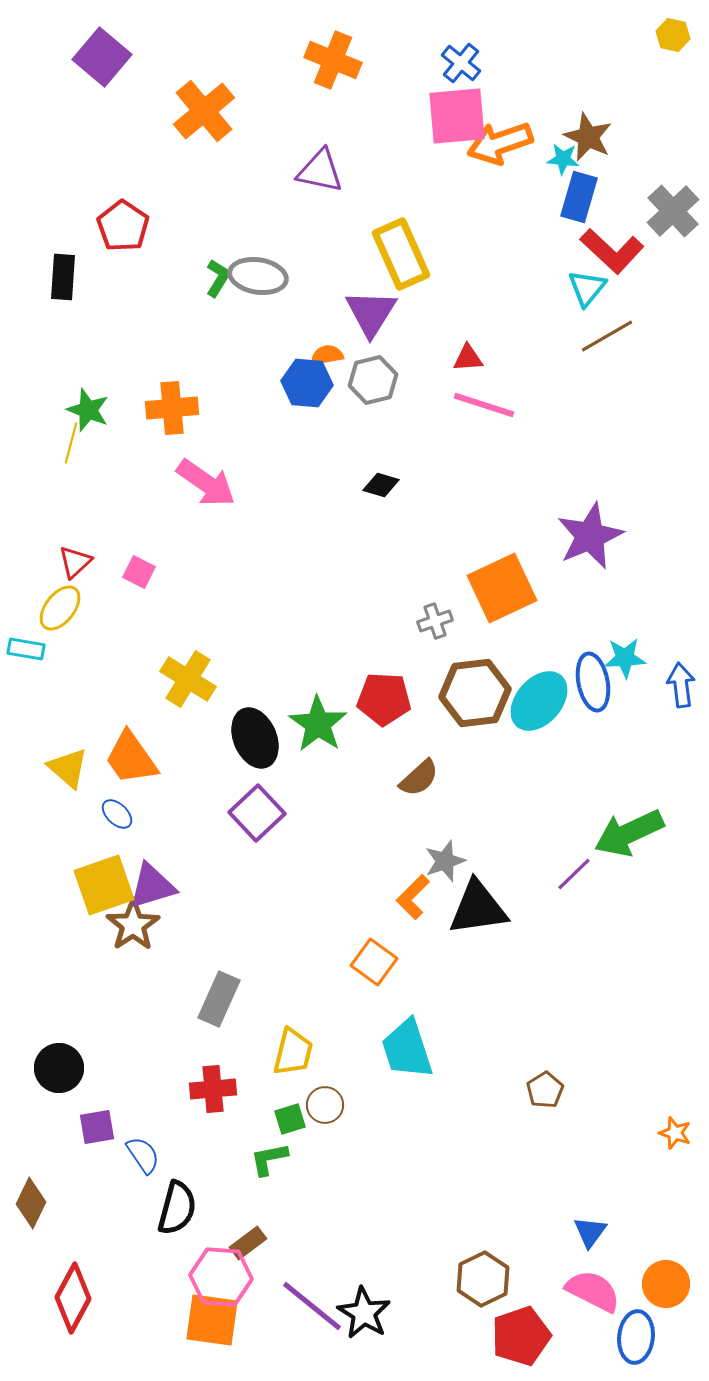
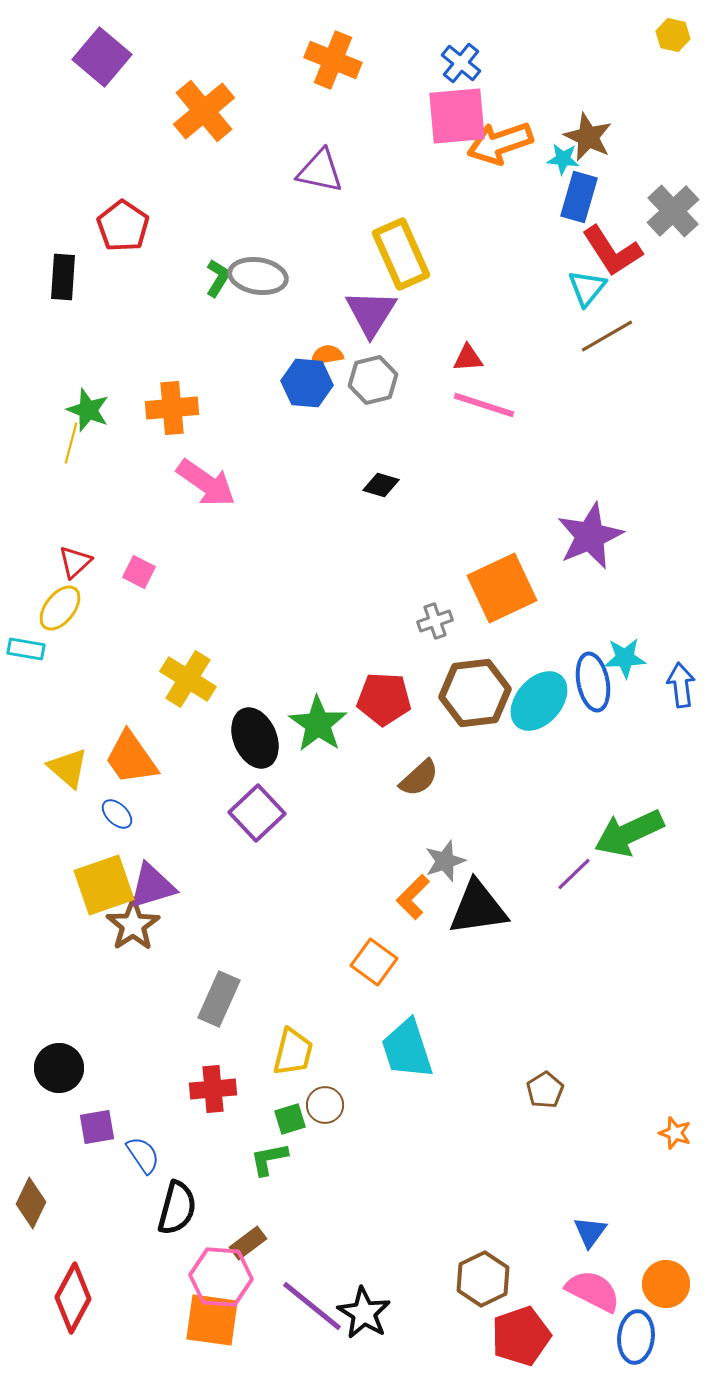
red L-shape at (612, 251): rotated 14 degrees clockwise
